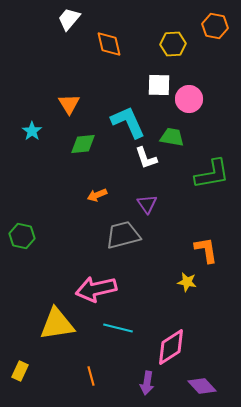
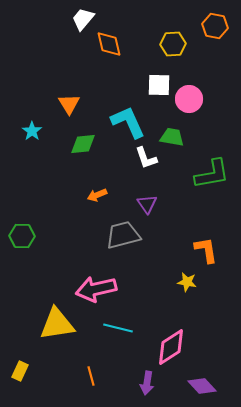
white trapezoid: moved 14 px right
green hexagon: rotated 10 degrees counterclockwise
